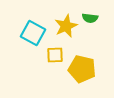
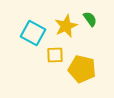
green semicircle: moved 1 px down; rotated 133 degrees counterclockwise
